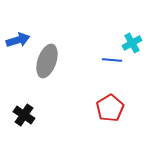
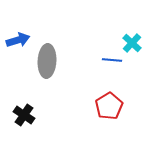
cyan cross: rotated 18 degrees counterclockwise
gray ellipse: rotated 16 degrees counterclockwise
red pentagon: moved 1 px left, 2 px up
